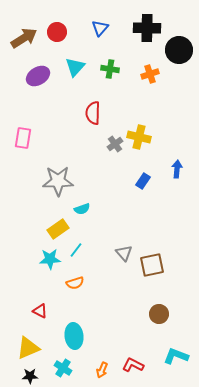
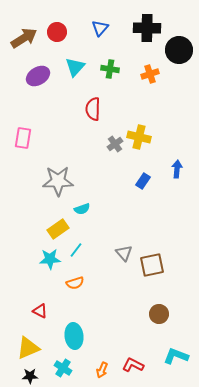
red semicircle: moved 4 px up
